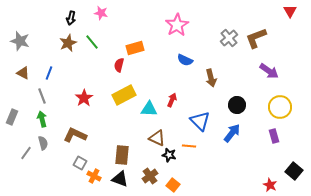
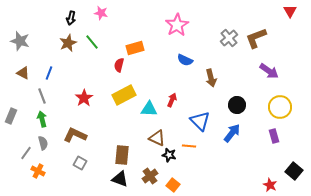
gray rectangle at (12, 117): moved 1 px left, 1 px up
orange cross at (94, 176): moved 56 px left, 5 px up
